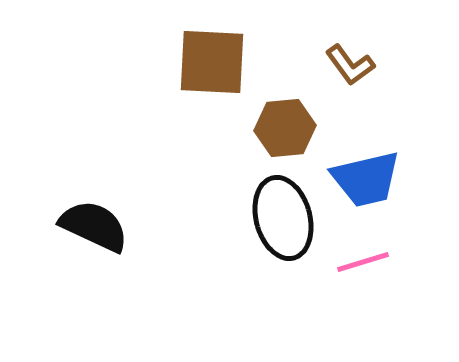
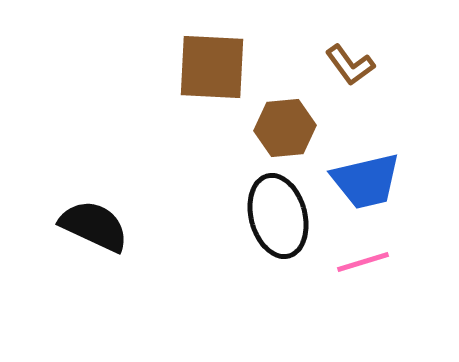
brown square: moved 5 px down
blue trapezoid: moved 2 px down
black ellipse: moved 5 px left, 2 px up
